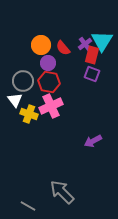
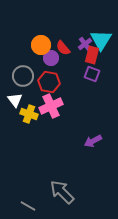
cyan triangle: moved 1 px left, 1 px up
purple circle: moved 3 px right, 5 px up
gray circle: moved 5 px up
